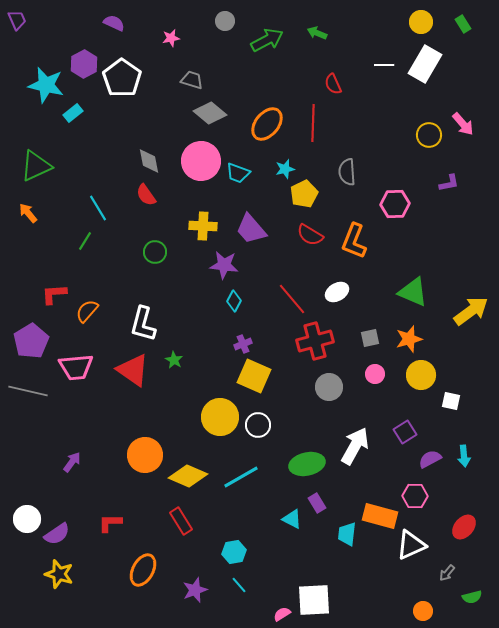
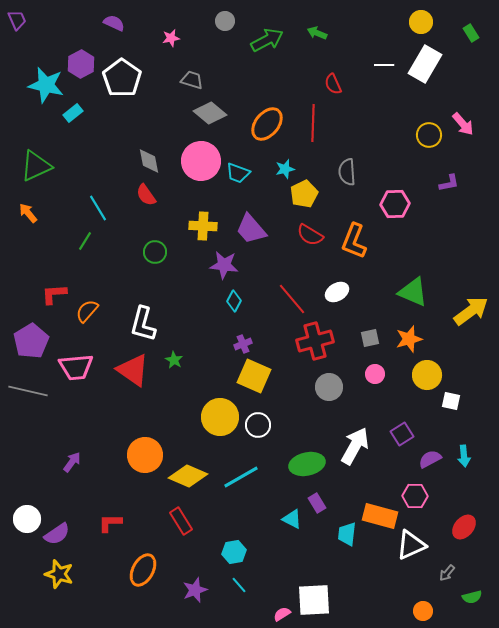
green rectangle at (463, 24): moved 8 px right, 9 px down
purple hexagon at (84, 64): moved 3 px left
yellow circle at (421, 375): moved 6 px right
purple square at (405, 432): moved 3 px left, 2 px down
